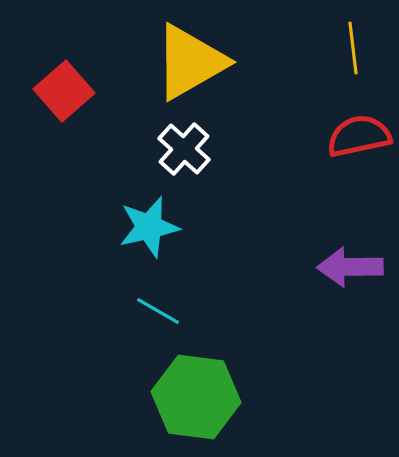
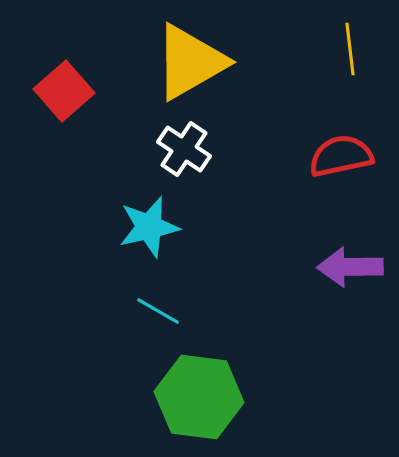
yellow line: moved 3 px left, 1 px down
red semicircle: moved 18 px left, 20 px down
white cross: rotated 8 degrees counterclockwise
green hexagon: moved 3 px right
